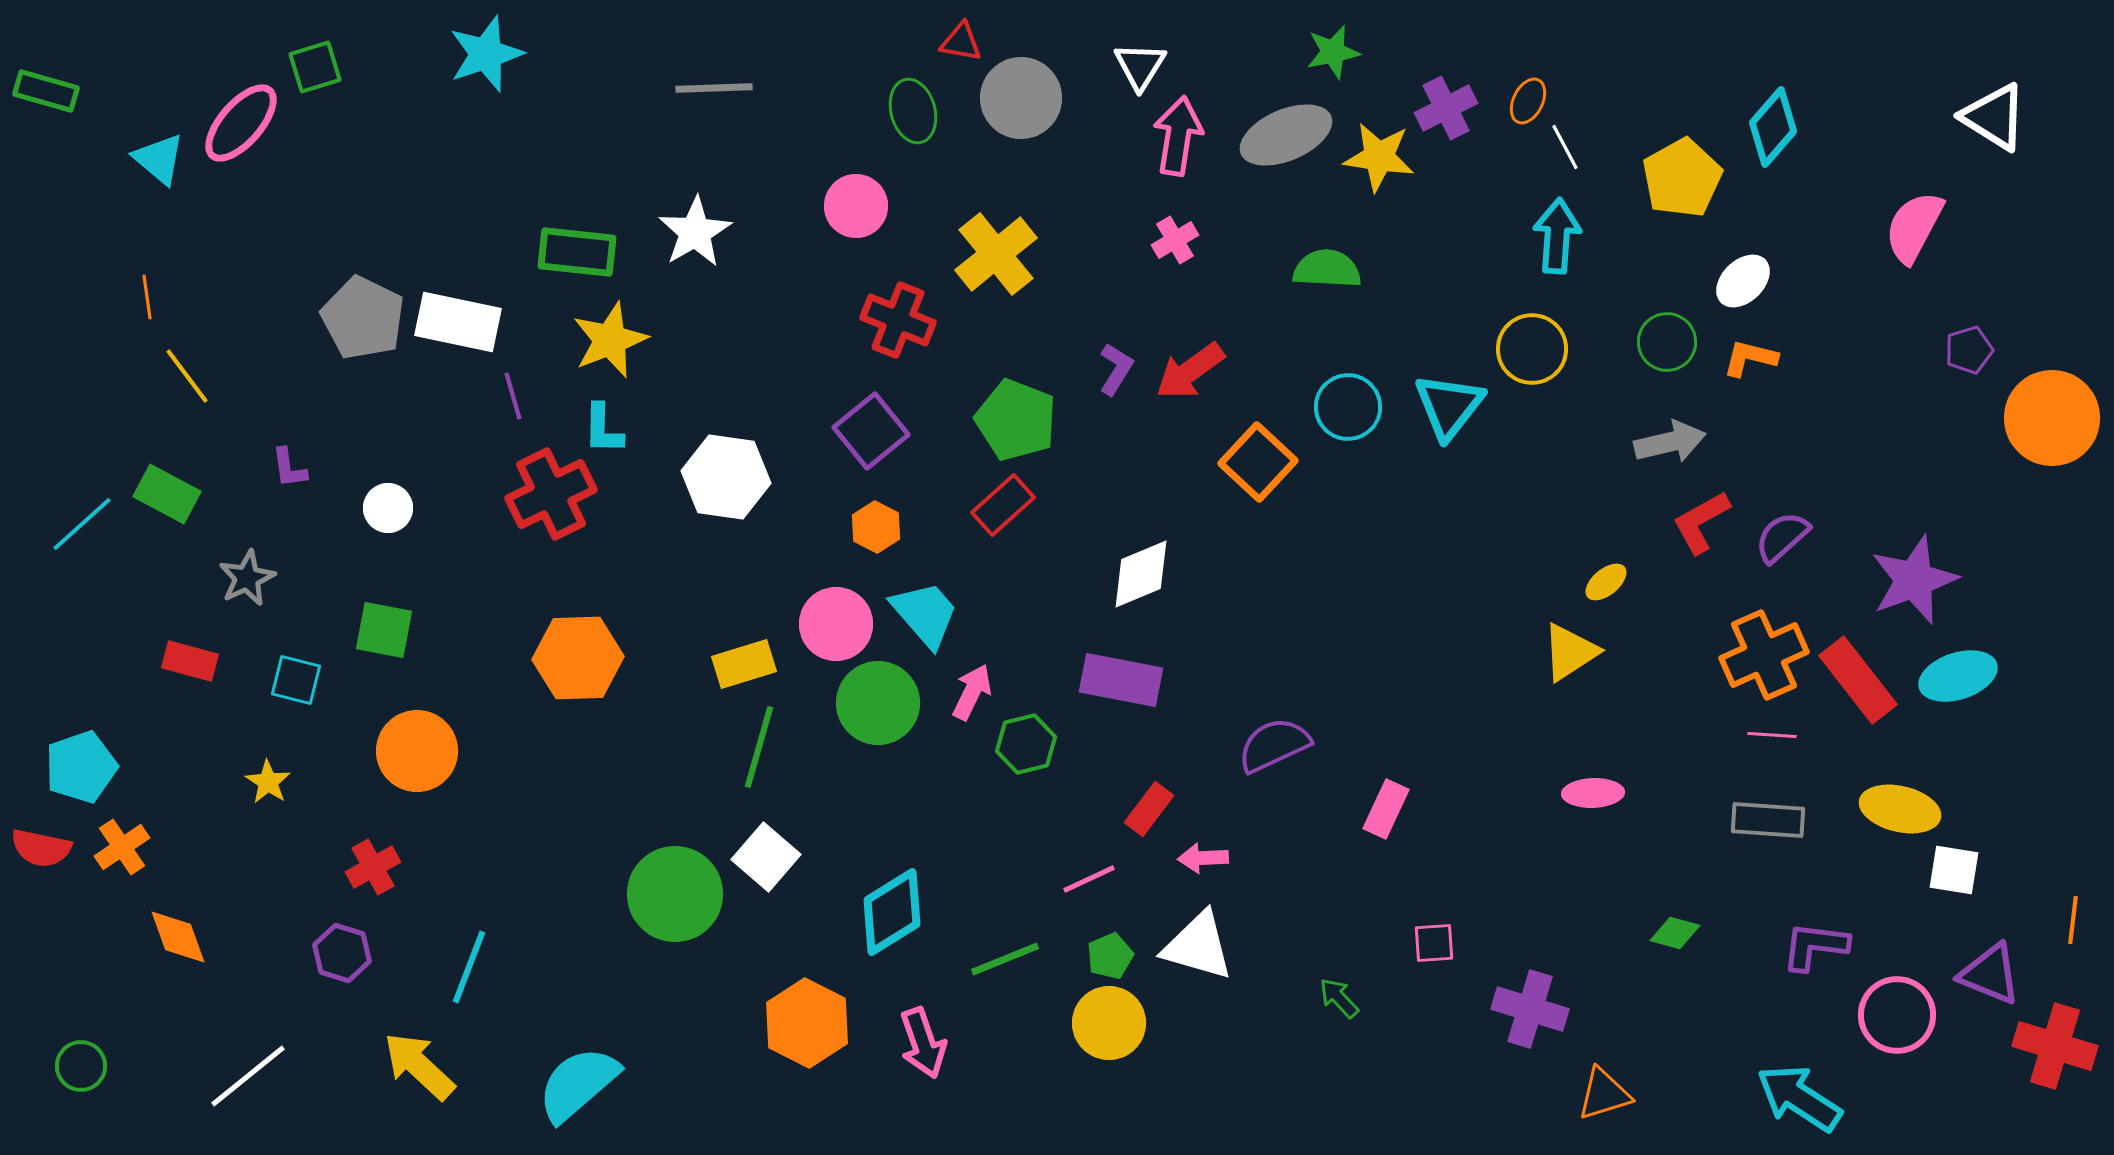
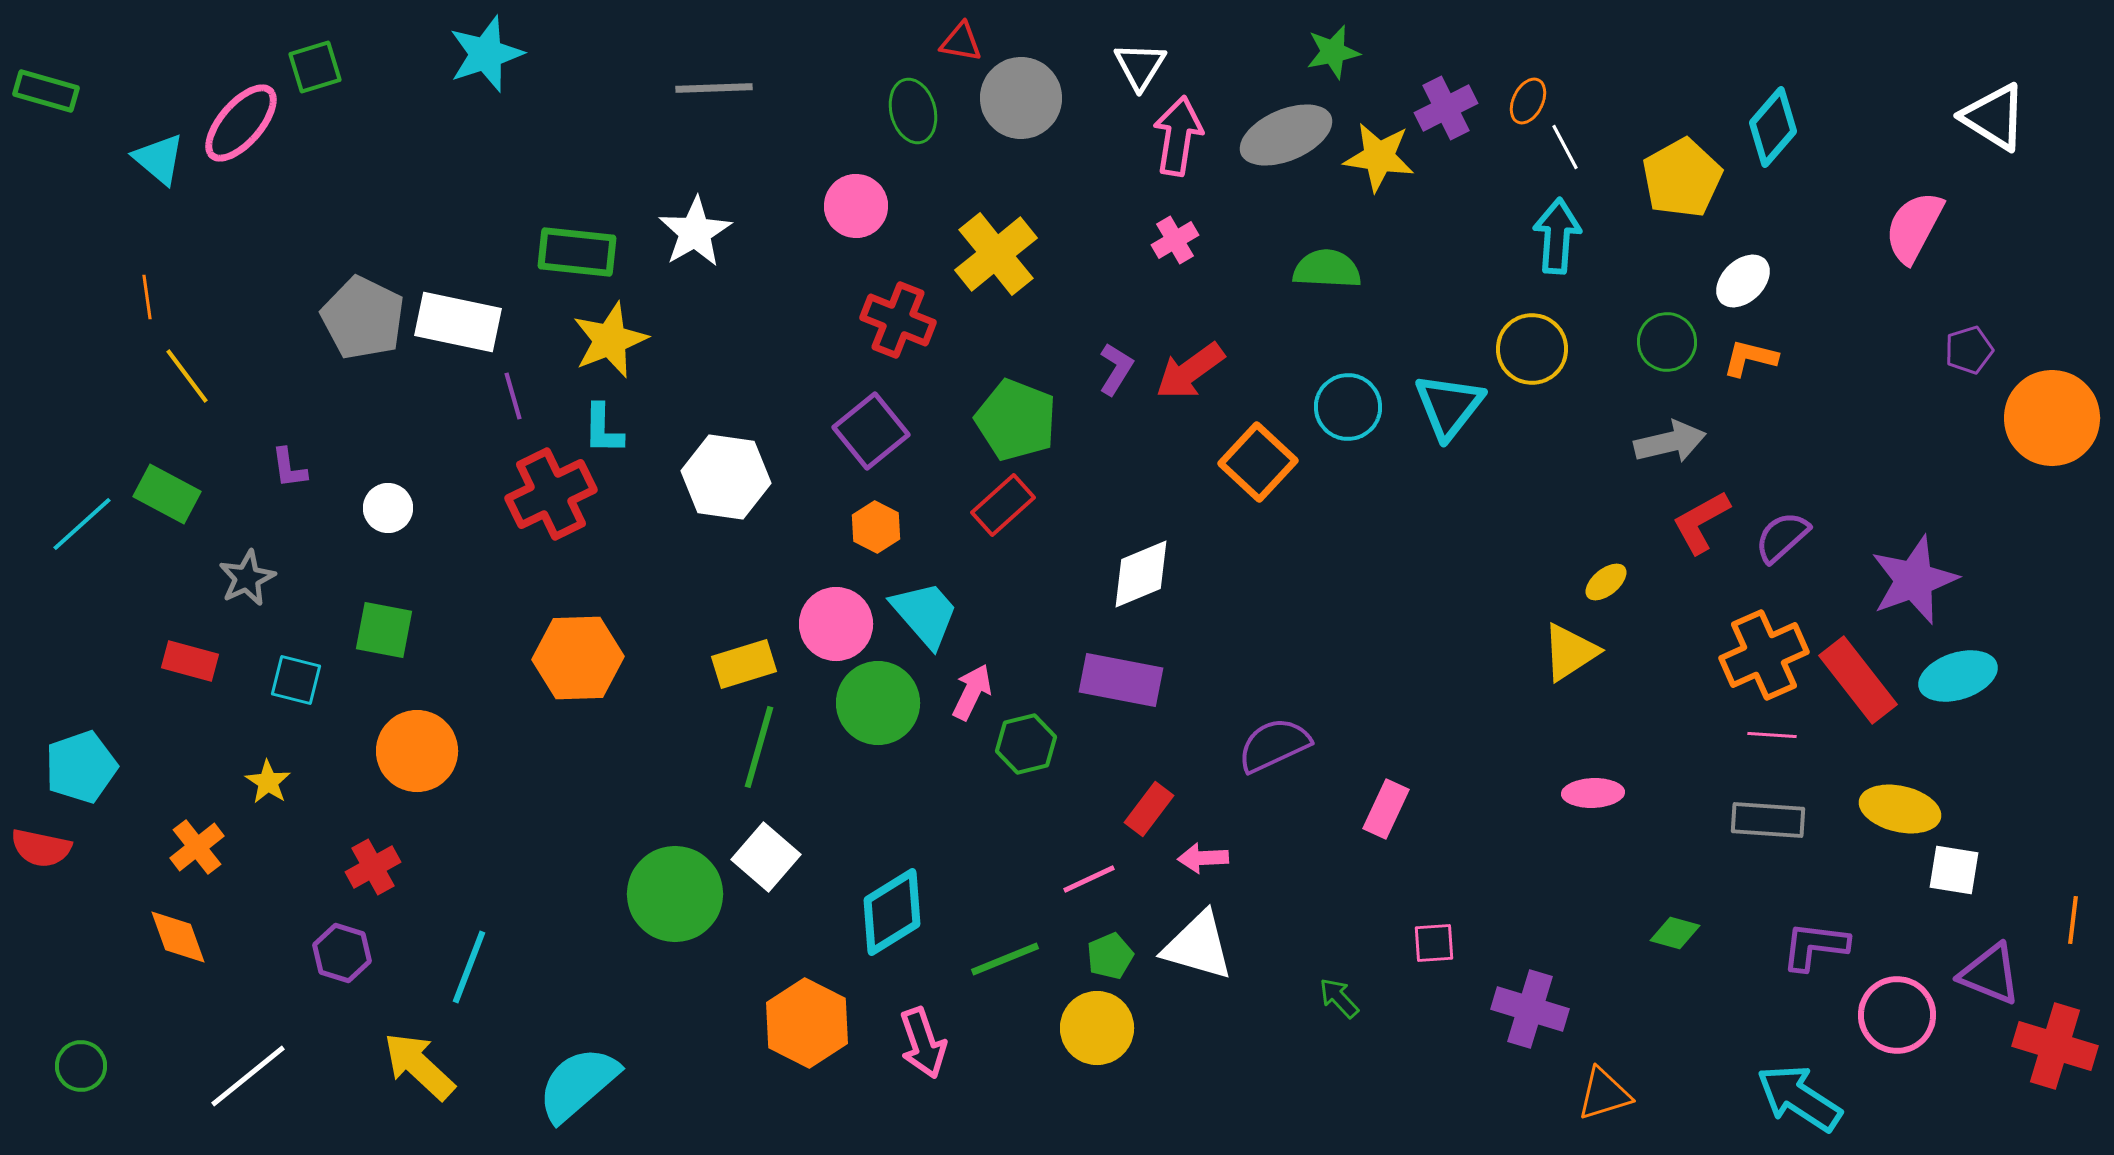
orange cross at (122, 847): moved 75 px right; rotated 4 degrees counterclockwise
yellow circle at (1109, 1023): moved 12 px left, 5 px down
